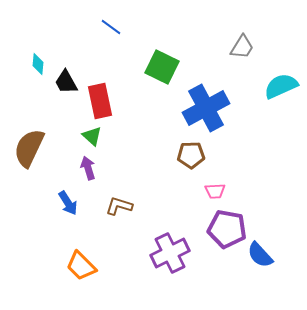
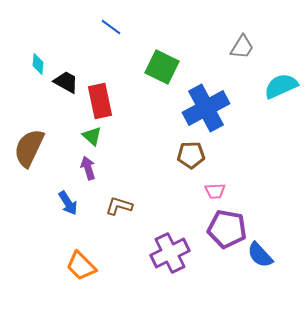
black trapezoid: rotated 148 degrees clockwise
